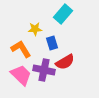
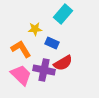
blue rectangle: rotated 48 degrees counterclockwise
red semicircle: moved 2 px left, 1 px down
